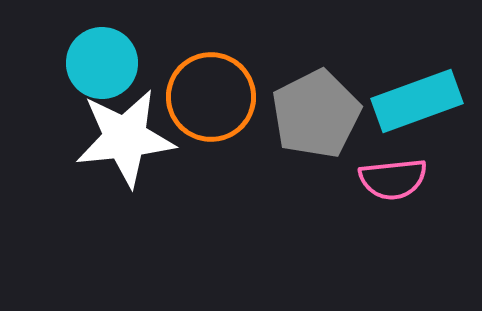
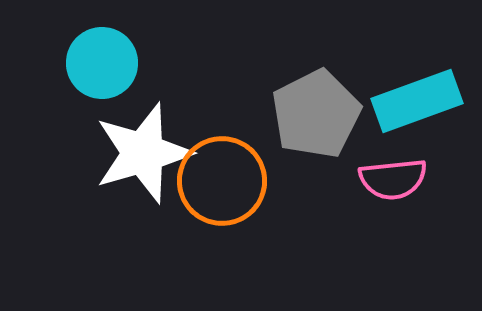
orange circle: moved 11 px right, 84 px down
white star: moved 18 px right, 15 px down; rotated 10 degrees counterclockwise
